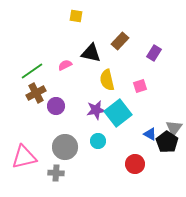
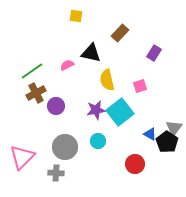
brown rectangle: moved 8 px up
pink semicircle: moved 2 px right
cyan square: moved 2 px right, 1 px up
pink triangle: moved 2 px left; rotated 32 degrees counterclockwise
